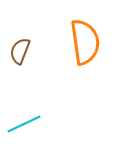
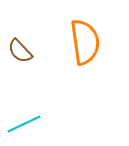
brown semicircle: rotated 64 degrees counterclockwise
